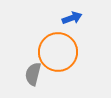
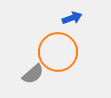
gray semicircle: rotated 145 degrees counterclockwise
